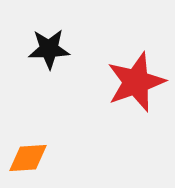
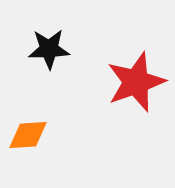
orange diamond: moved 23 px up
